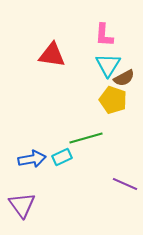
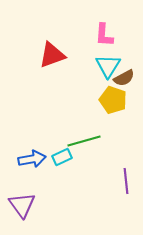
red triangle: rotated 28 degrees counterclockwise
cyan triangle: moved 1 px down
green line: moved 2 px left, 3 px down
purple line: moved 1 px right, 3 px up; rotated 60 degrees clockwise
